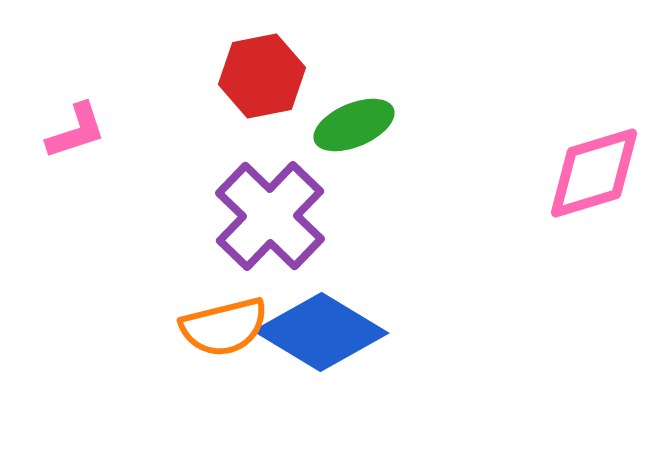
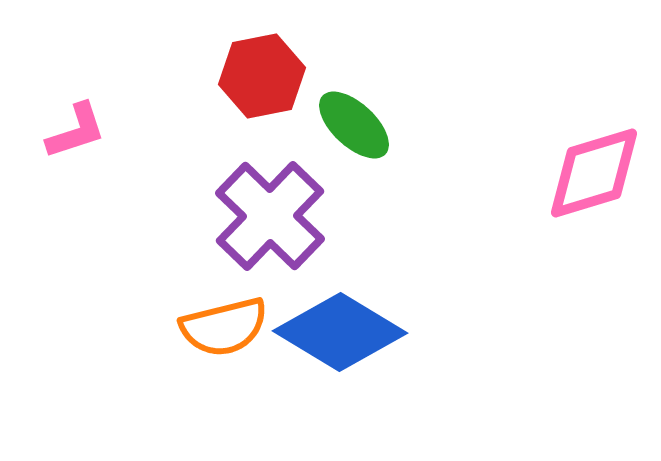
green ellipse: rotated 66 degrees clockwise
blue diamond: moved 19 px right
